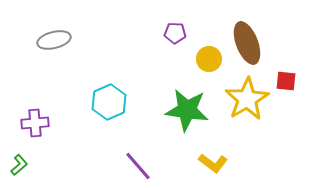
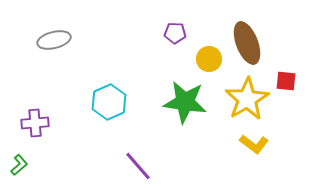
green star: moved 2 px left, 8 px up
yellow L-shape: moved 41 px right, 19 px up
